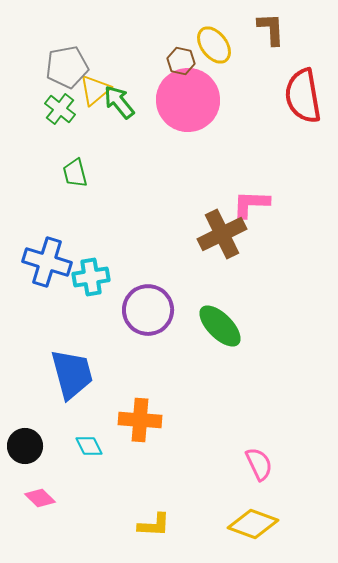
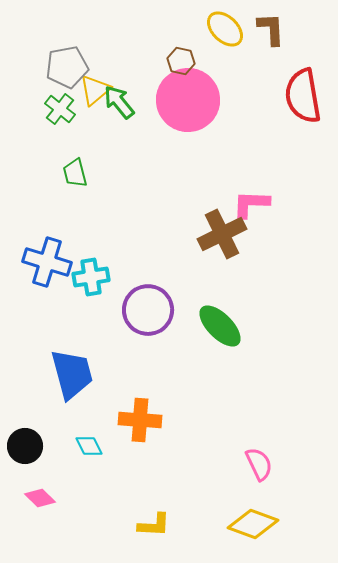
yellow ellipse: moved 11 px right, 16 px up; rotated 9 degrees counterclockwise
